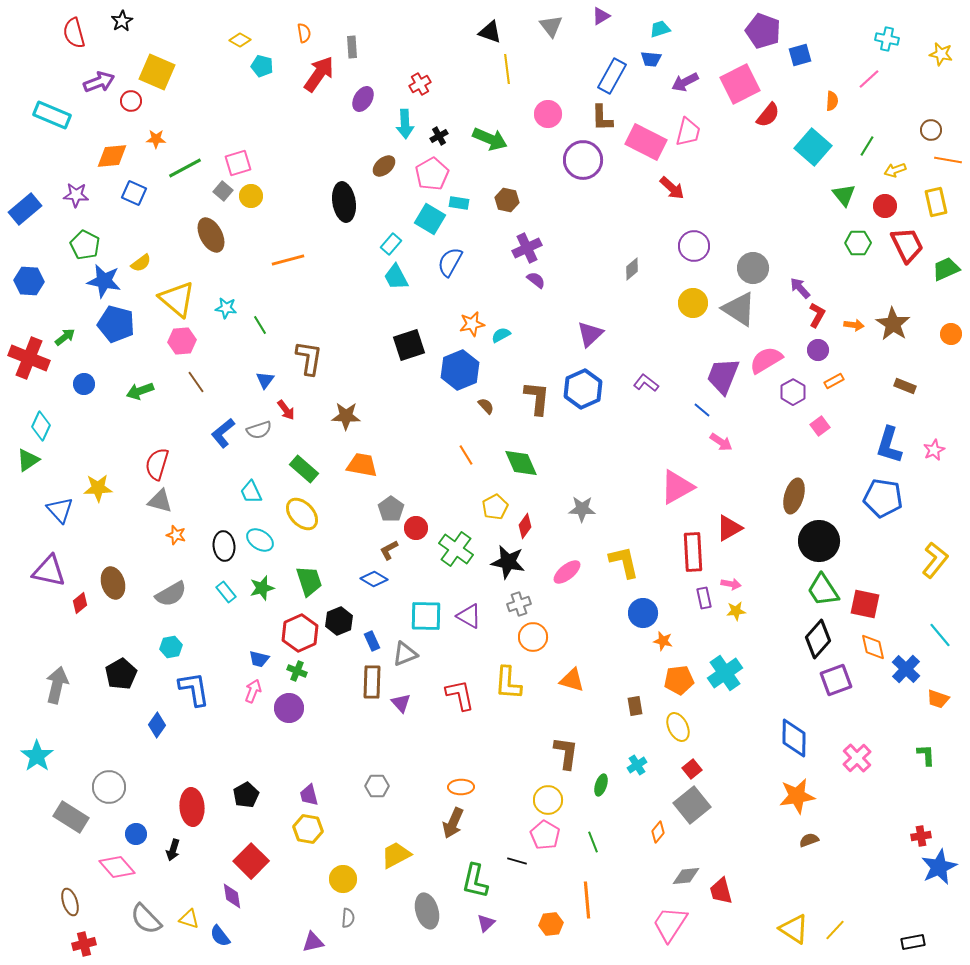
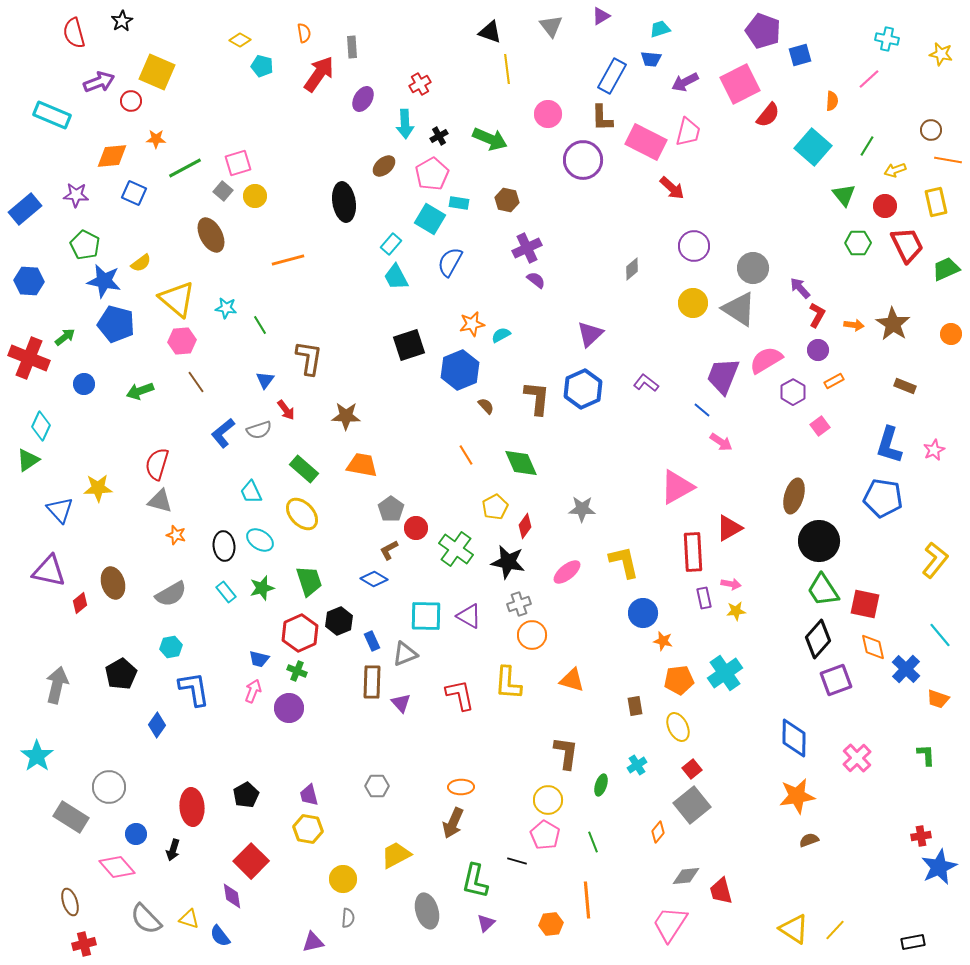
yellow circle at (251, 196): moved 4 px right
orange circle at (533, 637): moved 1 px left, 2 px up
